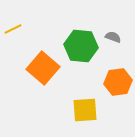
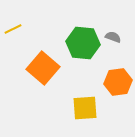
green hexagon: moved 2 px right, 3 px up
yellow square: moved 2 px up
